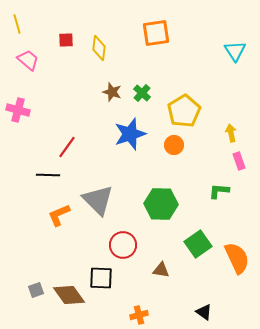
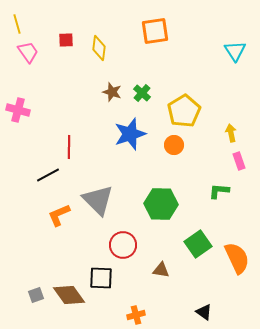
orange square: moved 1 px left, 2 px up
pink trapezoid: moved 8 px up; rotated 15 degrees clockwise
red line: moved 2 px right; rotated 35 degrees counterclockwise
black line: rotated 30 degrees counterclockwise
gray square: moved 5 px down
orange cross: moved 3 px left
